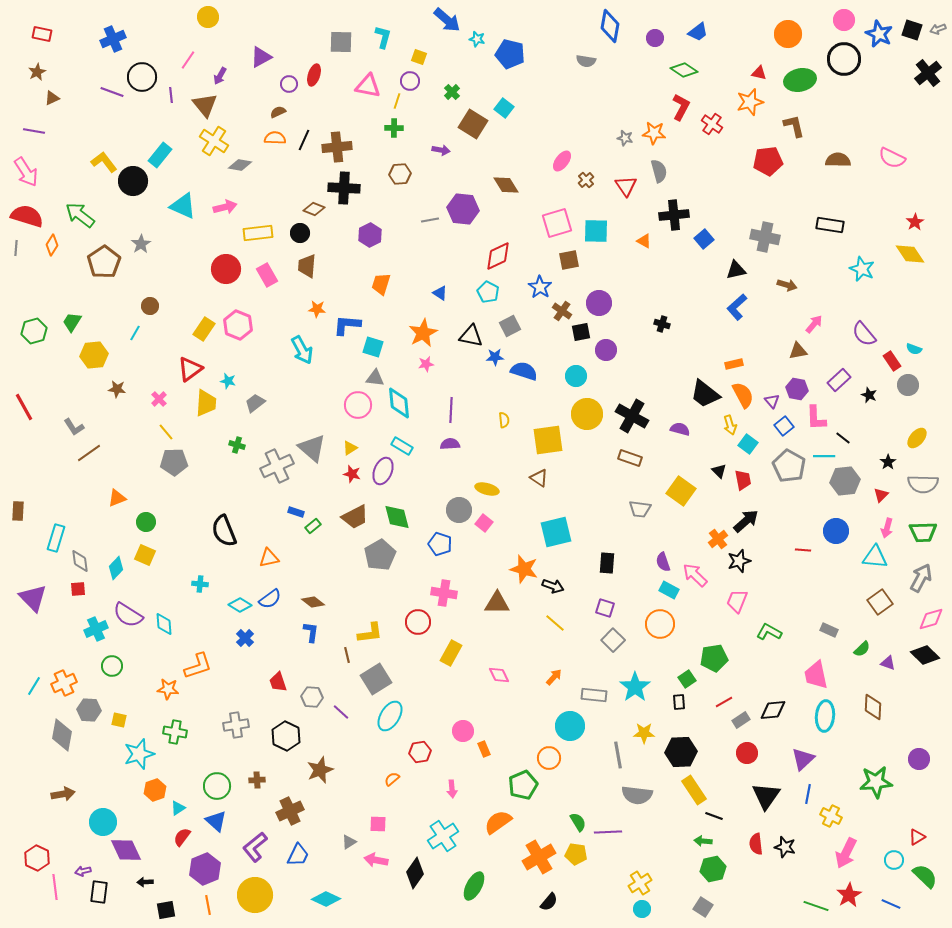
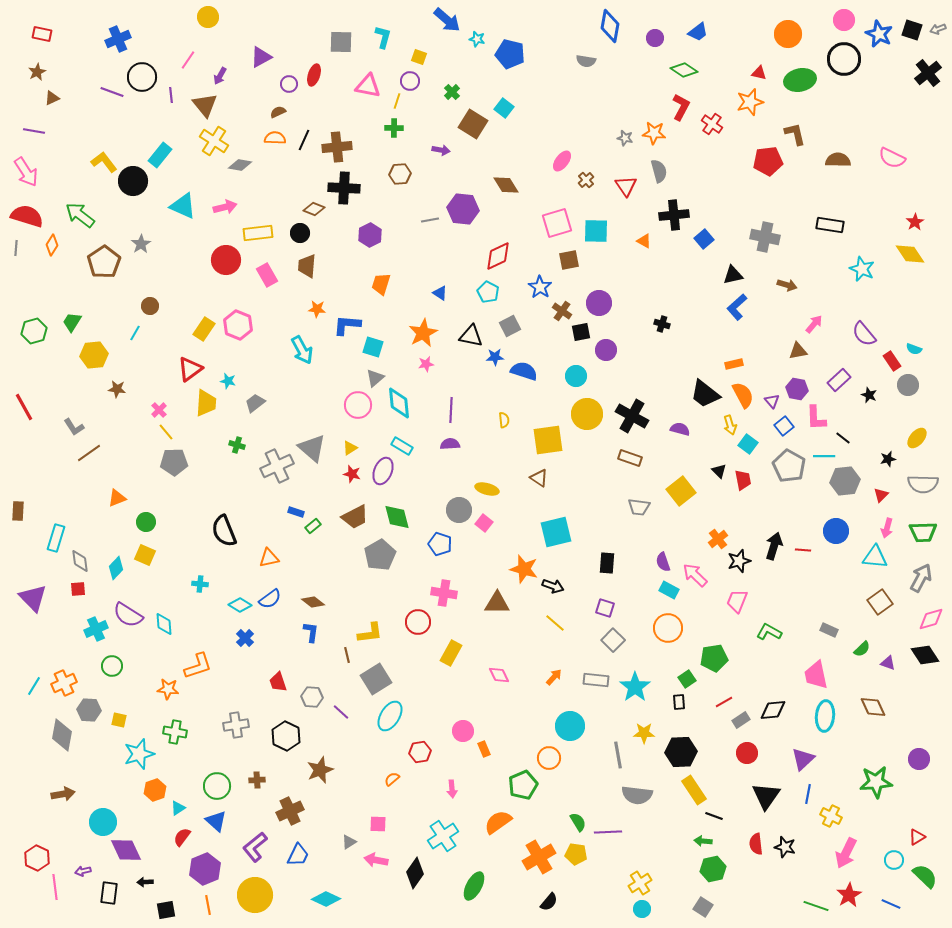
blue cross at (113, 39): moved 5 px right
brown L-shape at (794, 126): moved 1 px right, 8 px down
red circle at (226, 269): moved 9 px up
black triangle at (736, 270): moved 3 px left, 5 px down
gray triangle at (375, 378): rotated 48 degrees counterclockwise
pink cross at (159, 399): moved 11 px down
black star at (888, 462): moved 3 px up; rotated 21 degrees clockwise
yellow square at (681, 491): rotated 16 degrees clockwise
gray trapezoid at (640, 509): moved 1 px left, 2 px up
black arrow at (746, 521): moved 28 px right, 25 px down; rotated 32 degrees counterclockwise
orange circle at (660, 624): moved 8 px right, 4 px down
black diamond at (925, 655): rotated 12 degrees clockwise
gray rectangle at (594, 695): moved 2 px right, 15 px up
brown diamond at (873, 707): rotated 28 degrees counterclockwise
black rectangle at (99, 892): moved 10 px right, 1 px down
